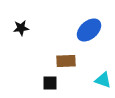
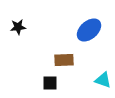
black star: moved 3 px left, 1 px up
brown rectangle: moved 2 px left, 1 px up
